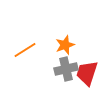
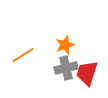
orange line: moved 2 px left, 5 px down
gray cross: moved 1 px up
